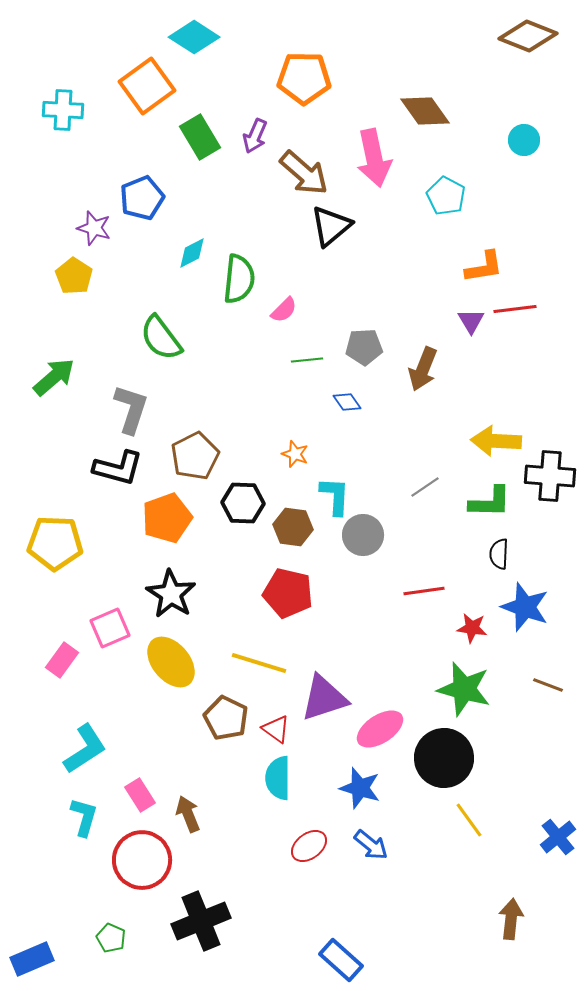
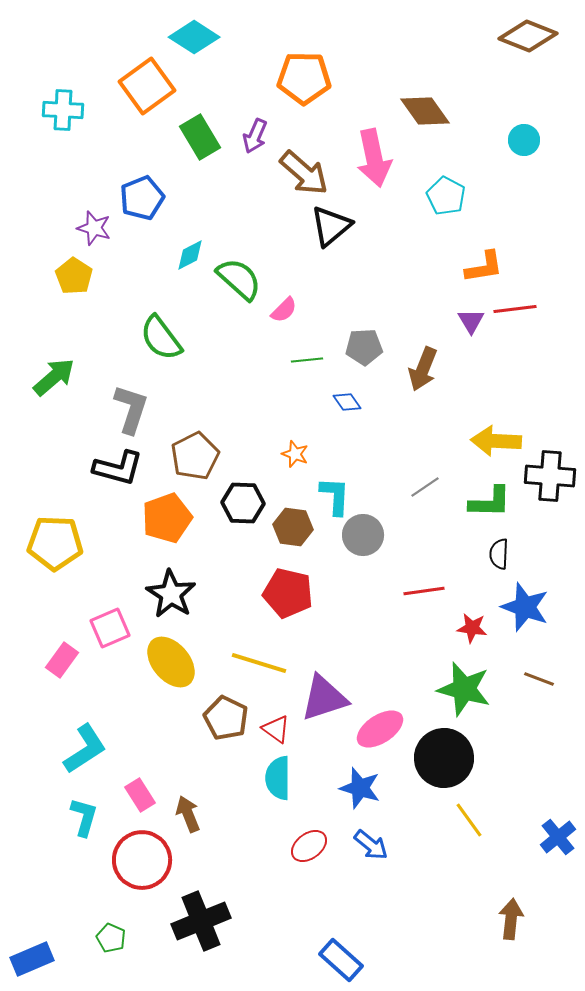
cyan diamond at (192, 253): moved 2 px left, 2 px down
green semicircle at (239, 279): rotated 54 degrees counterclockwise
brown line at (548, 685): moved 9 px left, 6 px up
